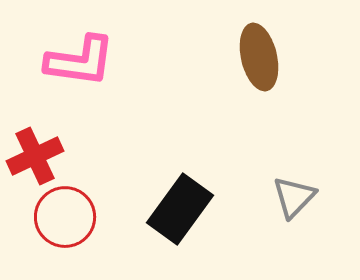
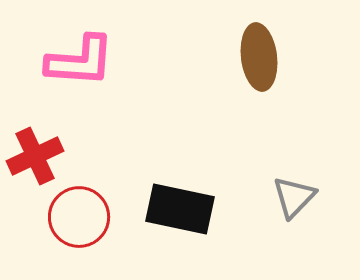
brown ellipse: rotated 6 degrees clockwise
pink L-shape: rotated 4 degrees counterclockwise
black rectangle: rotated 66 degrees clockwise
red circle: moved 14 px right
